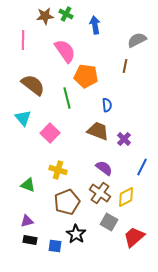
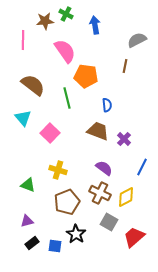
brown star: moved 5 px down
brown cross: rotated 10 degrees counterclockwise
black rectangle: moved 2 px right, 3 px down; rotated 48 degrees counterclockwise
